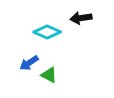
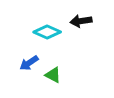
black arrow: moved 3 px down
green triangle: moved 4 px right
